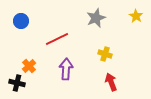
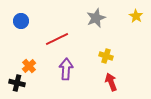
yellow cross: moved 1 px right, 2 px down
